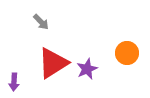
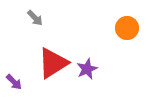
gray arrow: moved 6 px left, 4 px up
orange circle: moved 25 px up
purple arrow: rotated 48 degrees counterclockwise
